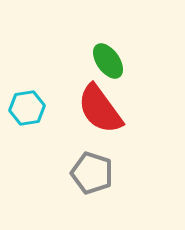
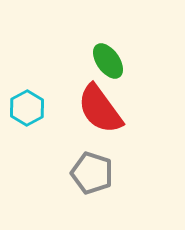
cyan hexagon: rotated 20 degrees counterclockwise
